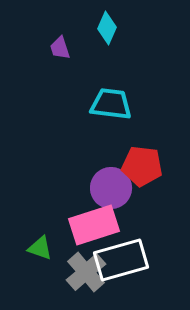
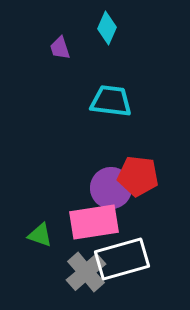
cyan trapezoid: moved 3 px up
red pentagon: moved 4 px left, 10 px down
pink rectangle: moved 3 px up; rotated 9 degrees clockwise
green triangle: moved 13 px up
white rectangle: moved 1 px right, 1 px up
